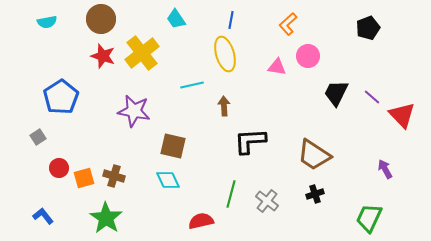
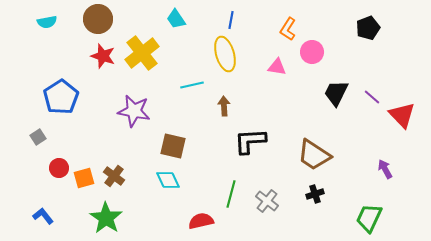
brown circle: moved 3 px left
orange L-shape: moved 5 px down; rotated 15 degrees counterclockwise
pink circle: moved 4 px right, 4 px up
brown cross: rotated 20 degrees clockwise
